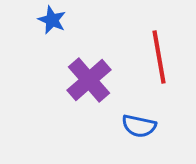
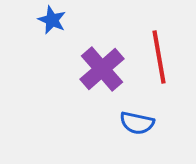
purple cross: moved 13 px right, 11 px up
blue semicircle: moved 2 px left, 3 px up
